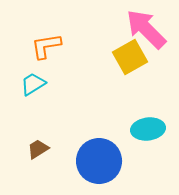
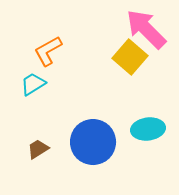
orange L-shape: moved 2 px right, 5 px down; rotated 20 degrees counterclockwise
yellow square: rotated 20 degrees counterclockwise
blue circle: moved 6 px left, 19 px up
